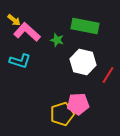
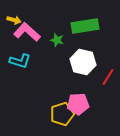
yellow arrow: rotated 24 degrees counterclockwise
green rectangle: rotated 20 degrees counterclockwise
red line: moved 2 px down
